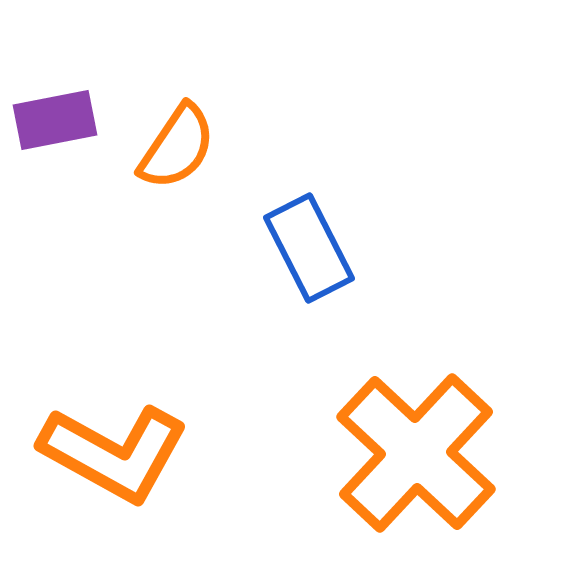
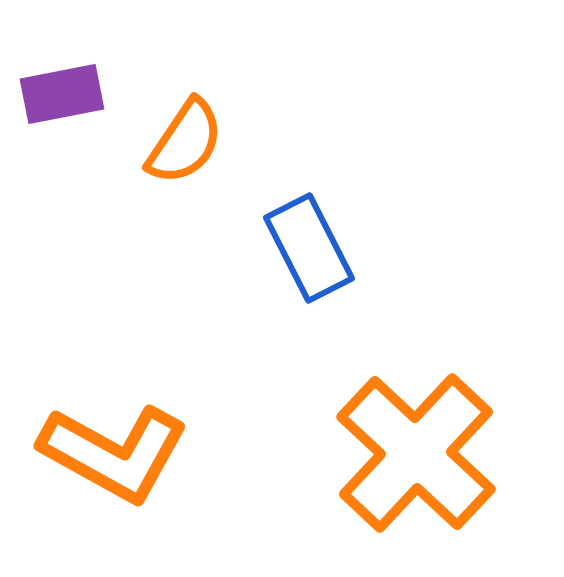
purple rectangle: moved 7 px right, 26 px up
orange semicircle: moved 8 px right, 5 px up
